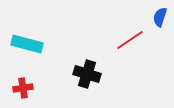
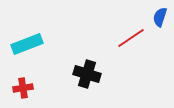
red line: moved 1 px right, 2 px up
cyan rectangle: rotated 36 degrees counterclockwise
